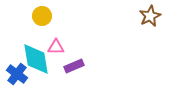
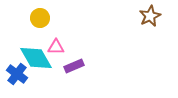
yellow circle: moved 2 px left, 2 px down
cyan diamond: moved 1 px up; rotated 20 degrees counterclockwise
